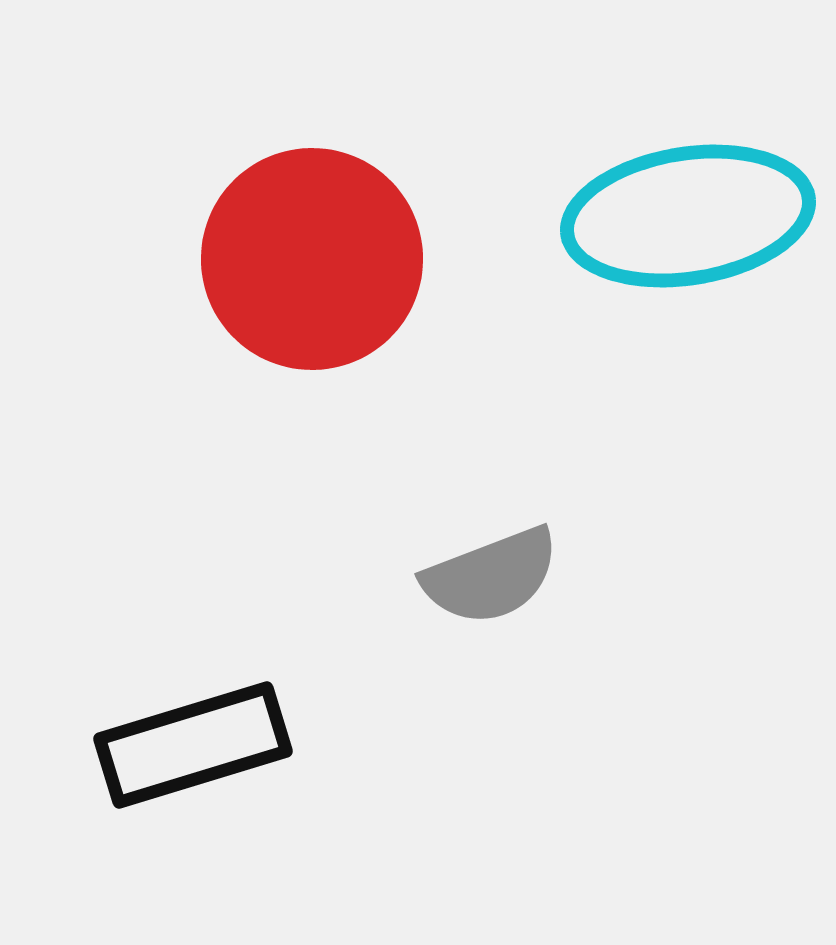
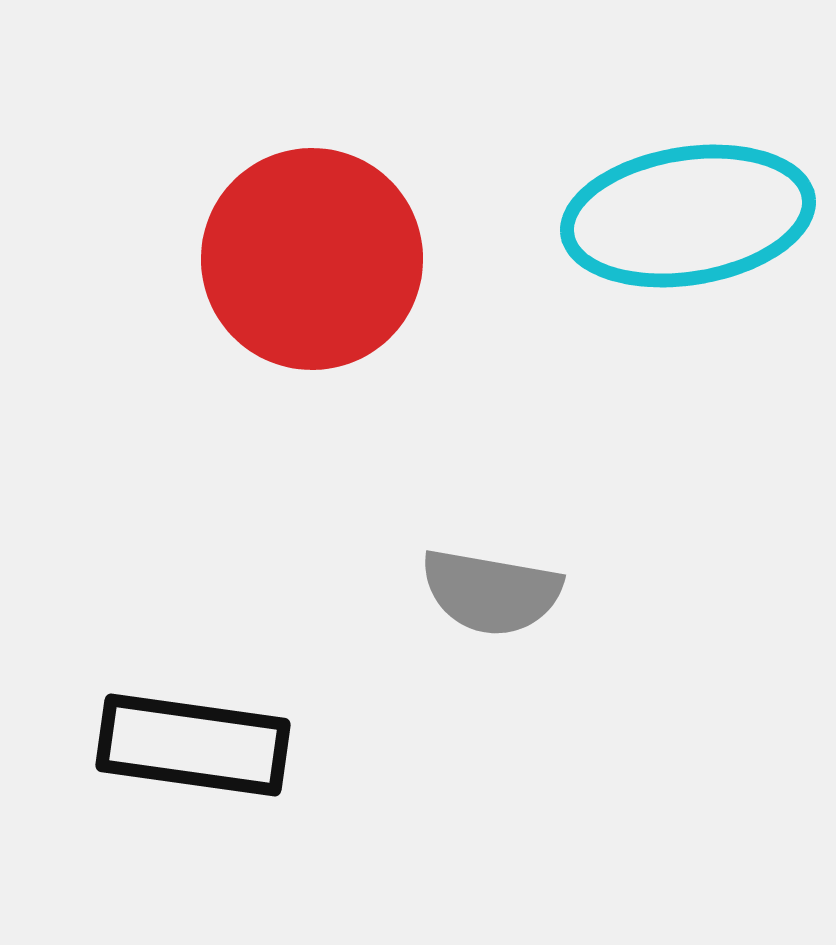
gray semicircle: moved 16 px down; rotated 31 degrees clockwise
black rectangle: rotated 25 degrees clockwise
